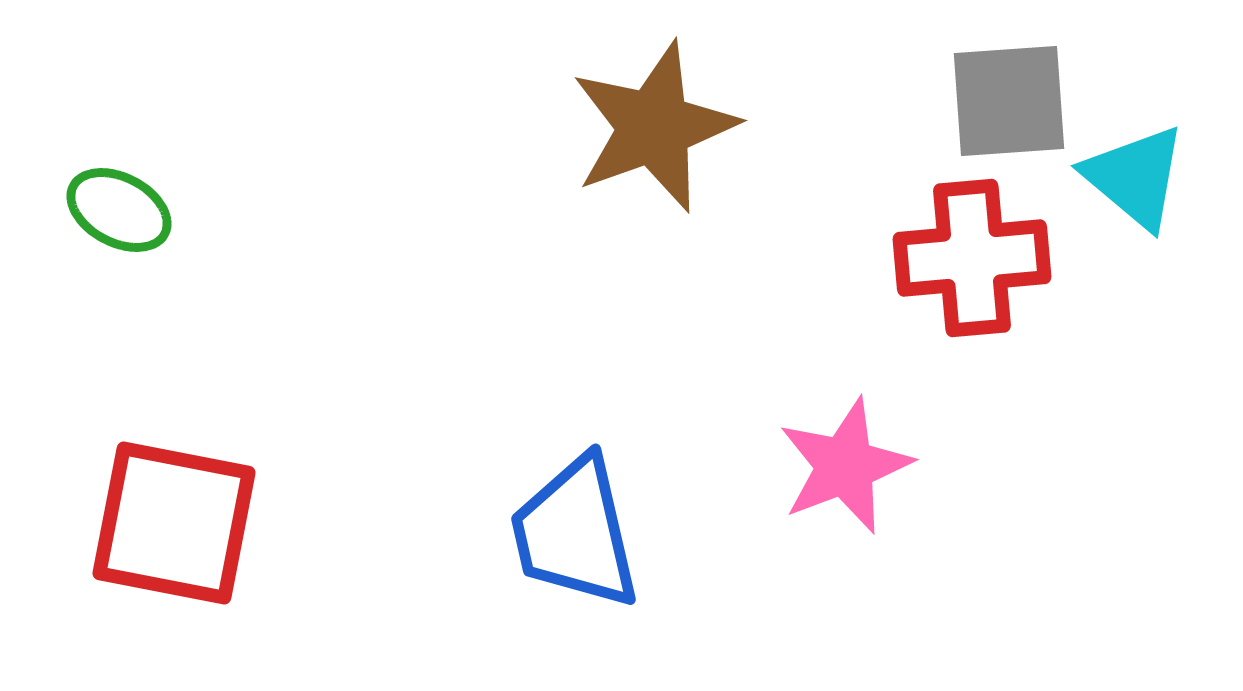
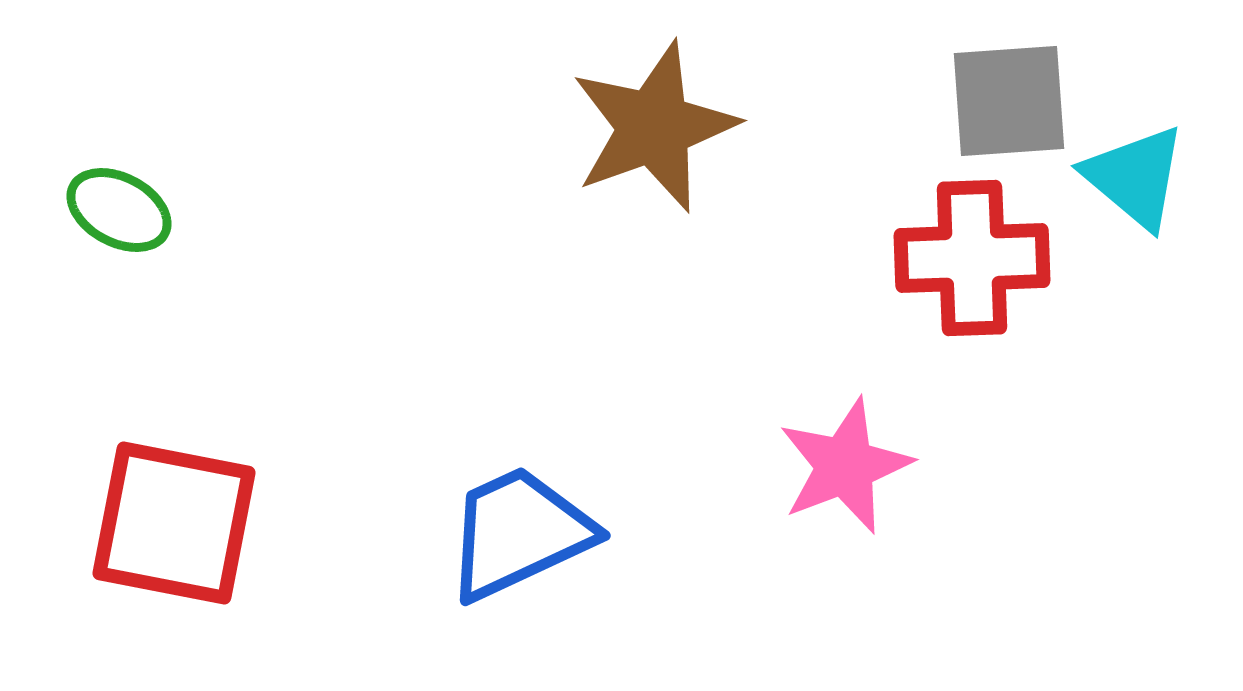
red cross: rotated 3 degrees clockwise
blue trapezoid: moved 56 px left; rotated 78 degrees clockwise
